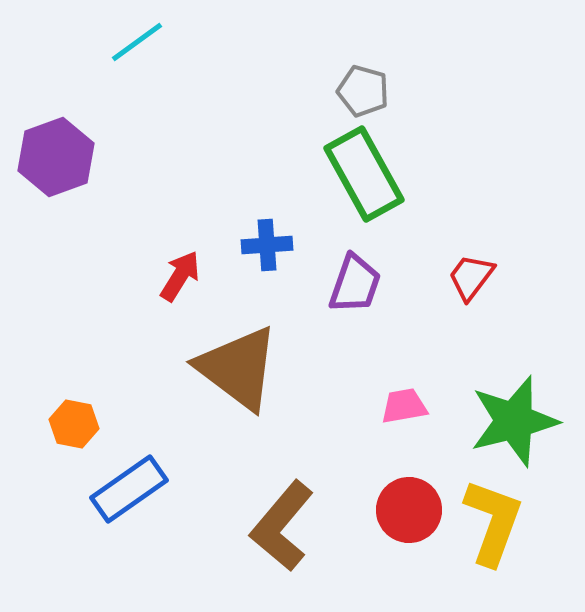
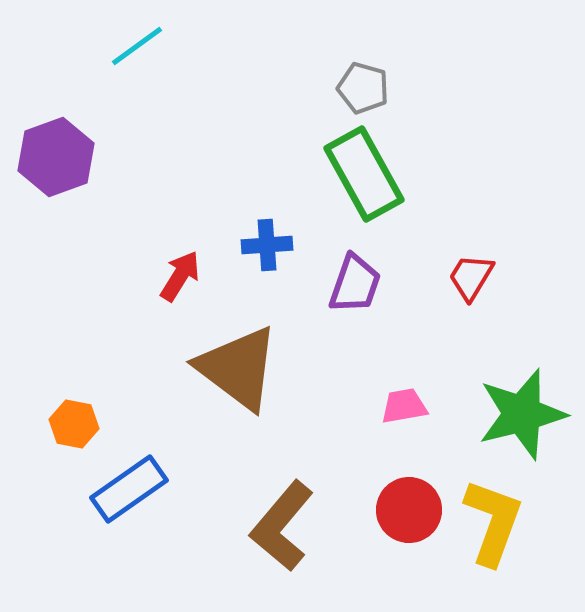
cyan line: moved 4 px down
gray pentagon: moved 3 px up
red trapezoid: rotated 6 degrees counterclockwise
green star: moved 8 px right, 7 px up
